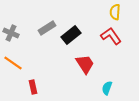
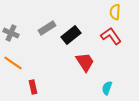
red trapezoid: moved 2 px up
